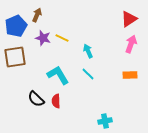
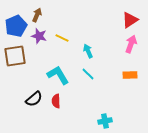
red triangle: moved 1 px right, 1 px down
purple star: moved 4 px left, 2 px up
brown square: moved 1 px up
black semicircle: moved 2 px left; rotated 84 degrees counterclockwise
